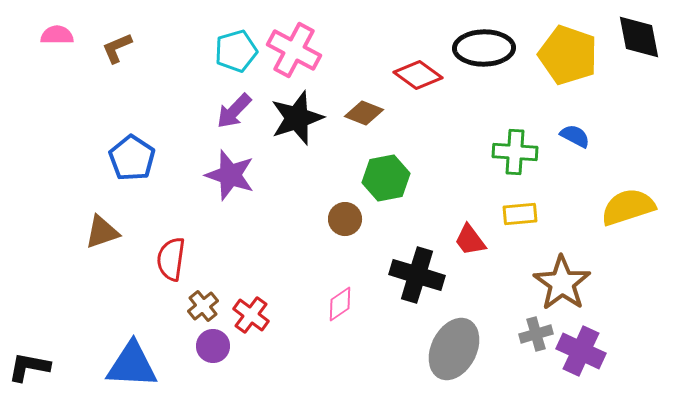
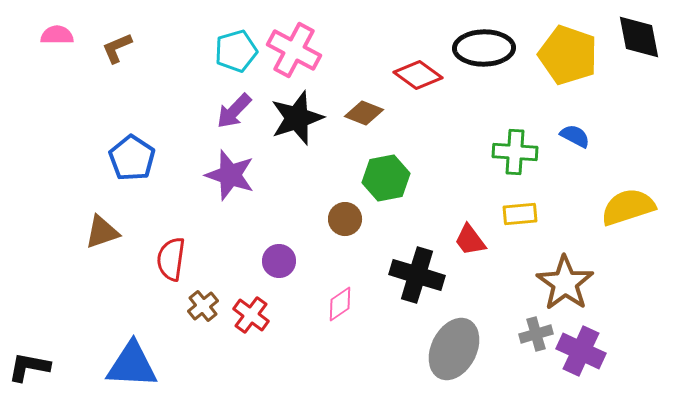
brown star: moved 3 px right
purple circle: moved 66 px right, 85 px up
